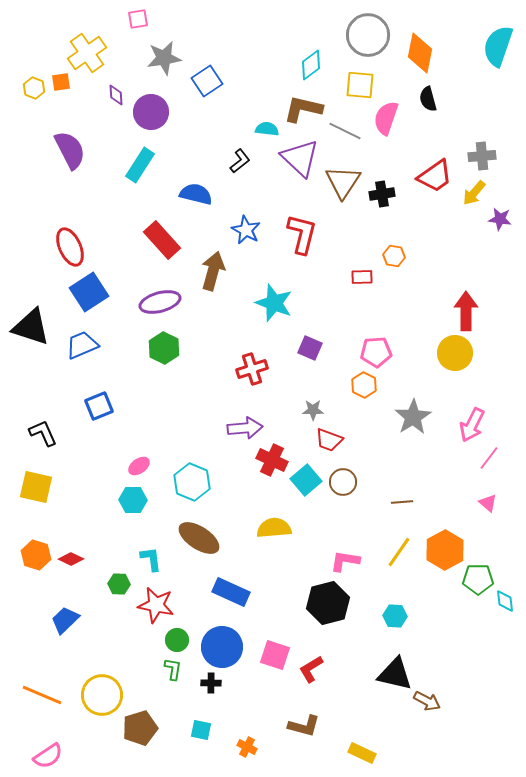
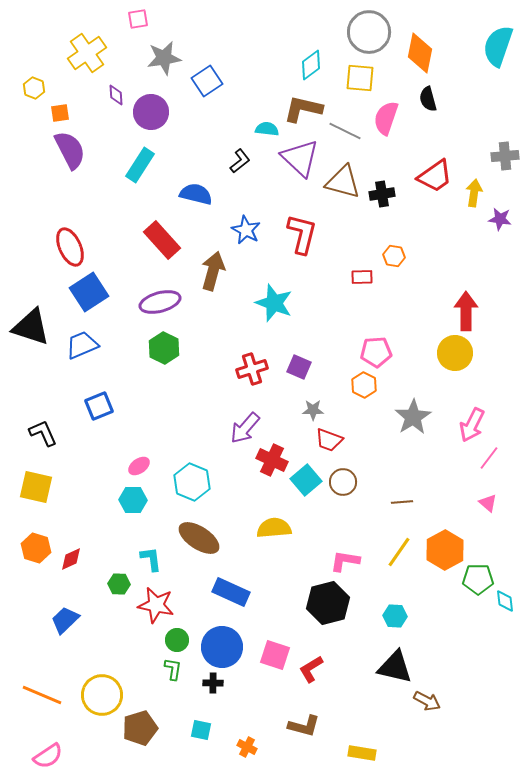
gray circle at (368, 35): moved 1 px right, 3 px up
orange square at (61, 82): moved 1 px left, 31 px down
yellow square at (360, 85): moved 7 px up
gray cross at (482, 156): moved 23 px right
brown triangle at (343, 182): rotated 48 degrees counterclockwise
yellow arrow at (474, 193): rotated 148 degrees clockwise
purple square at (310, 348): moved 11 px left, 19 px down
purple arrow at (245, 428): rotated 136 degrees clockwise
orange hexagon at (36, 555): moved 7 px up
red diamond at (71, 559): rotated 50 degrees counterclockwise
black triangle at (395, 674): moved 7 px up
black cross at (211, 683): moved 2 px right
yellow rectangle at (362, 753): rotated 16 degrees counterclockwise
